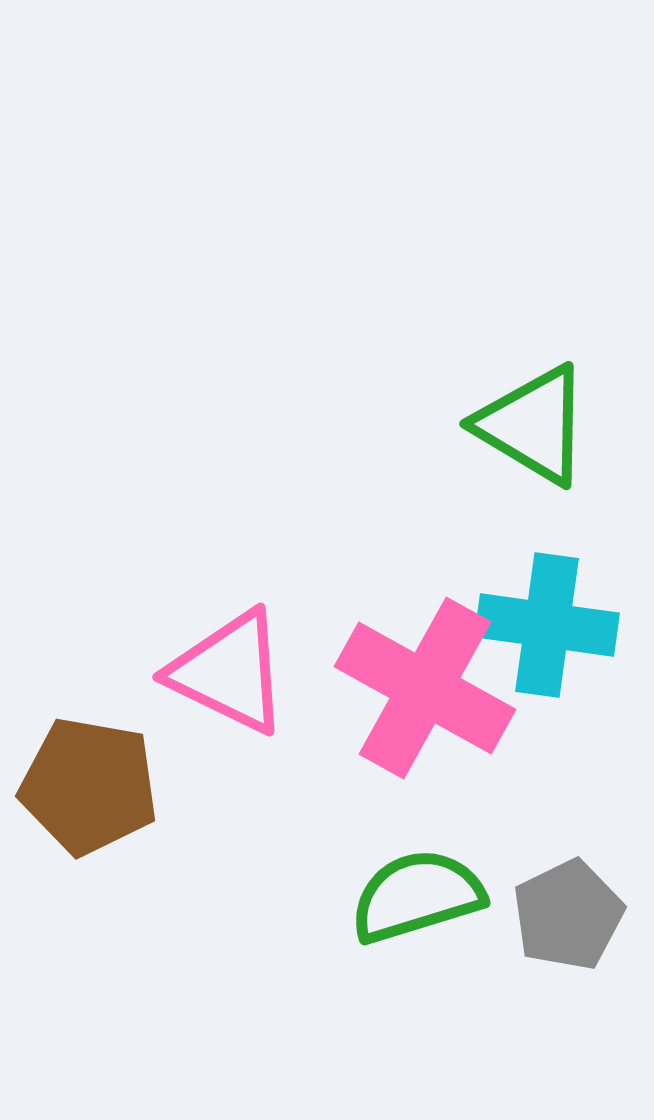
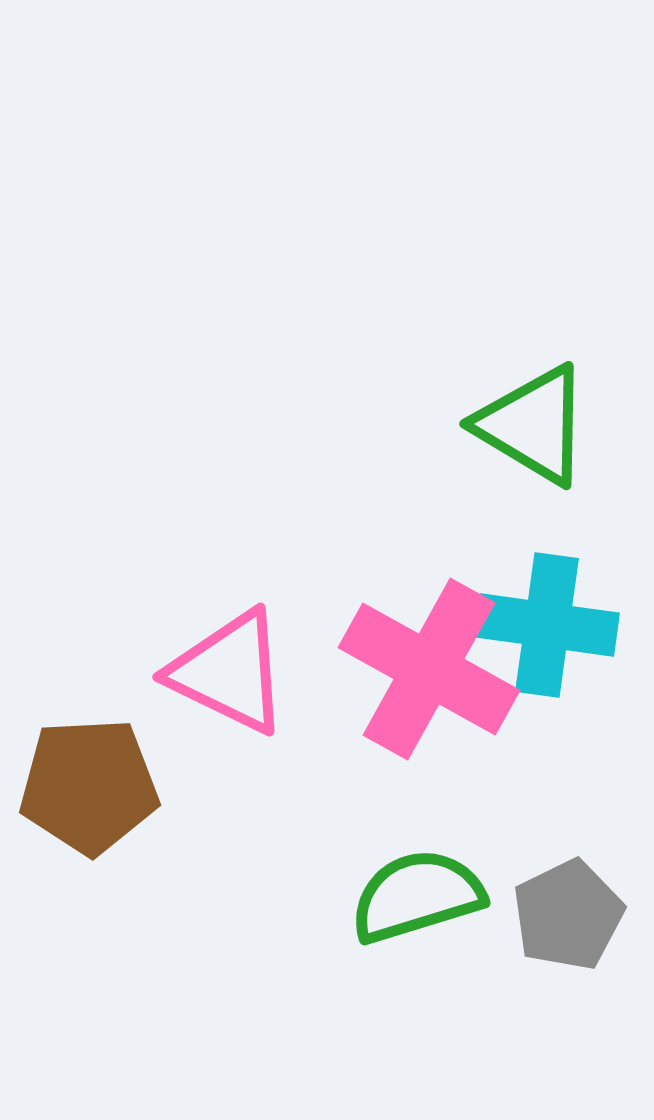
pink cross: moved 4 px right, 19 px up
brown pentagon: rotated 13 degrees counterclockwise
